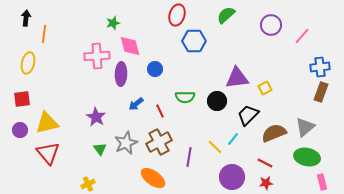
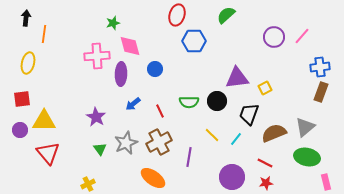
purple circle at (271, 25): moved 3 px right, 12 px down
green semicircle at (185, 97): moved 4 px right, 5 px down
blue arrow at (136, 104): moved 3 px left
black trapezoid at (248, 115): moved 1 px right, 1 px up; rotated 25 degrees counterclockwise
yellow triangle at (47, 123): moved 3 px left, 2 px up; rotated 15 degrees clockwise
cyan line at (233, 139): moved 3 px right
yellow line at (215, 147): moved 3 px left, 12 px up
pink rectangle at (322, 182): moved 4 px right
